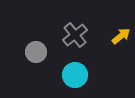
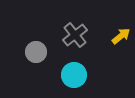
cyan circle: moved 1 px left
